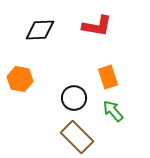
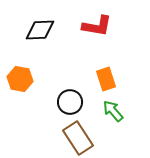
orange rectangle: moved 2 px left, 2 px down
black circle: moved 4 px left, 4 px down
brown rectangle: moved 1 px right, 1 px down; rotated 12 degrees clockwise
